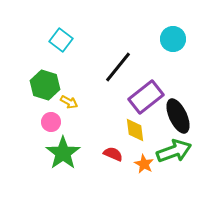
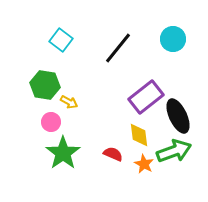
black line: moved 19 px up
green hexagon: rotated 8 degrees counterclockwise
yellow diamond: moved 4 px right, 5 px down
